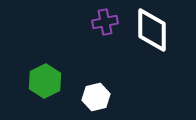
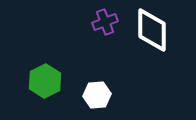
purple cross: rotated 10 degrees counterclockwise
white hexagon: moved 1 px right, 2 px up; rotated 8 degrees clockwise
